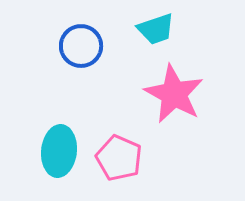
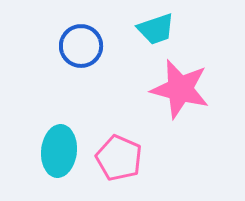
pink star: moved 6 px right, 5 px up; rotated 14 degrees counterclockwise
